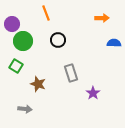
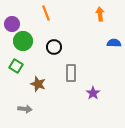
orange arrow: moved 2 px left, 4 px up; rotated 96 degrees counterclockwise
black circle: moved 4 px left, 7 px down
gray rectangle: rotated 18 degrees clockwise
